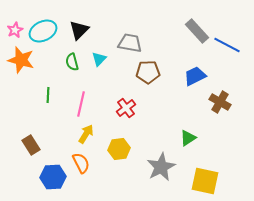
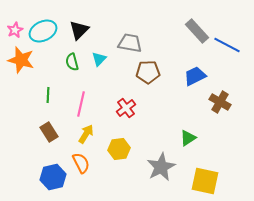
brown rectangle: moved 18 px right, 13 px up
blue hexagon: rotated 10 degrees counterclockwise
